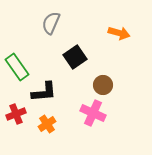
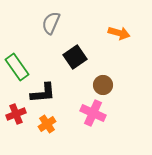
black L-shape: moved 1 px left, 1 px down
